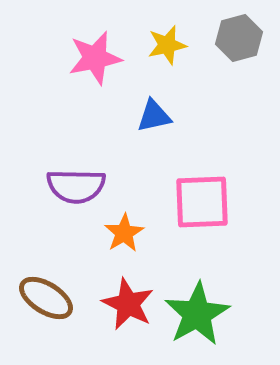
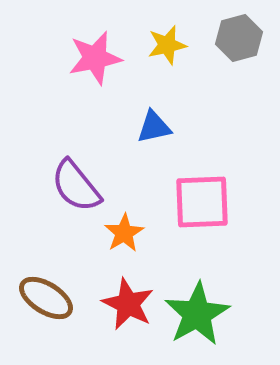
blue triangle: moved 11 px down
purple semicircle: rotated 50 degrees clockwise
